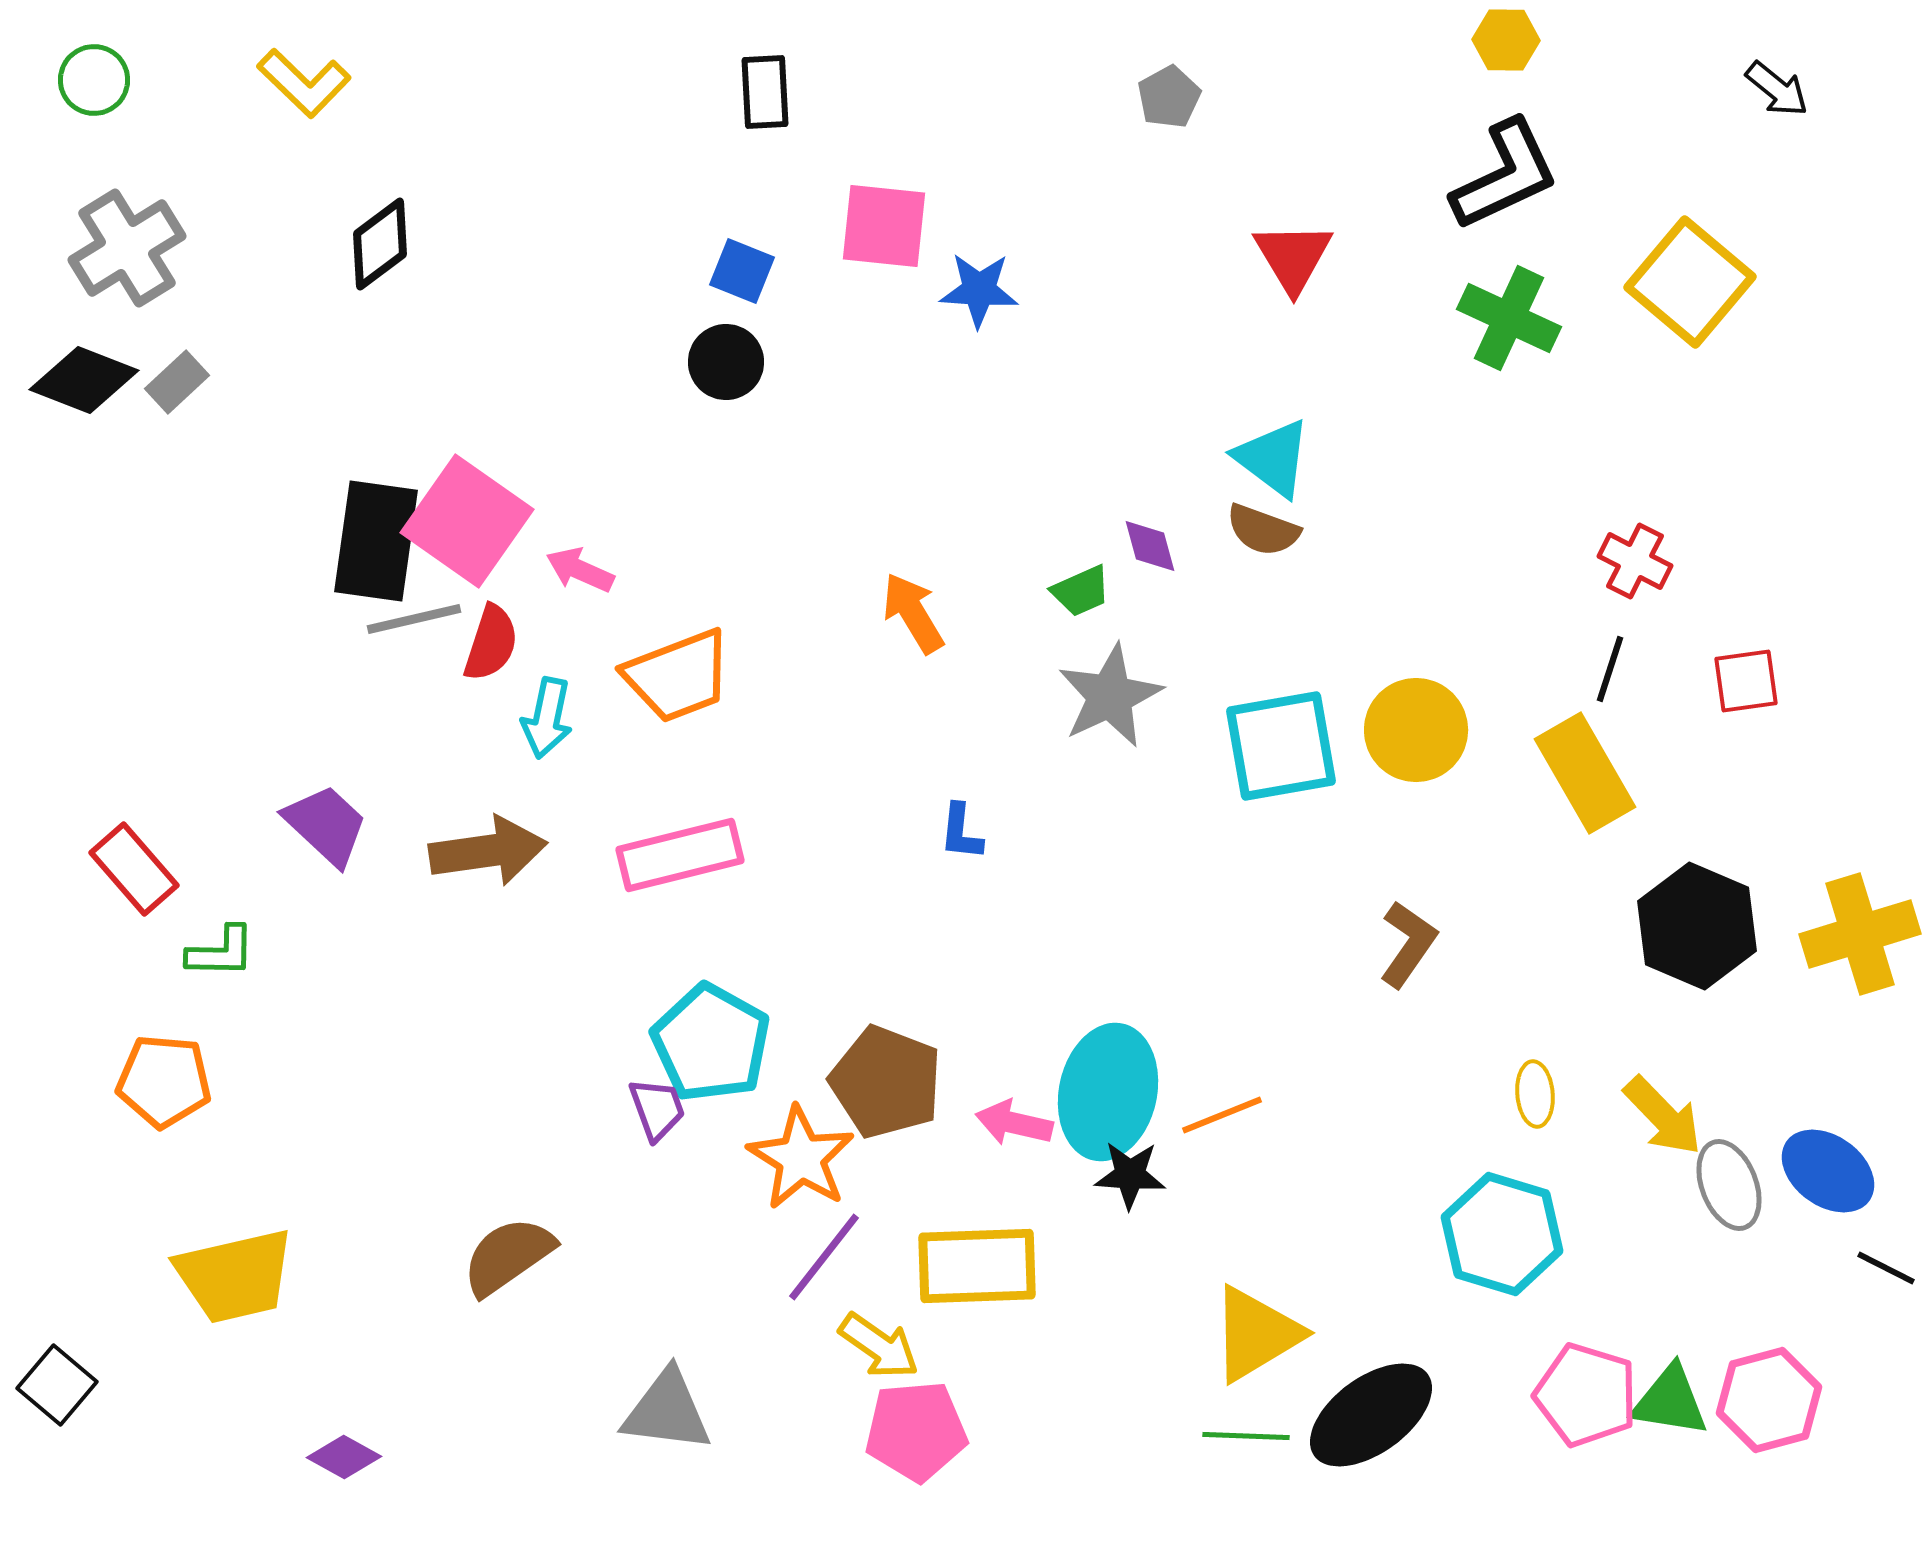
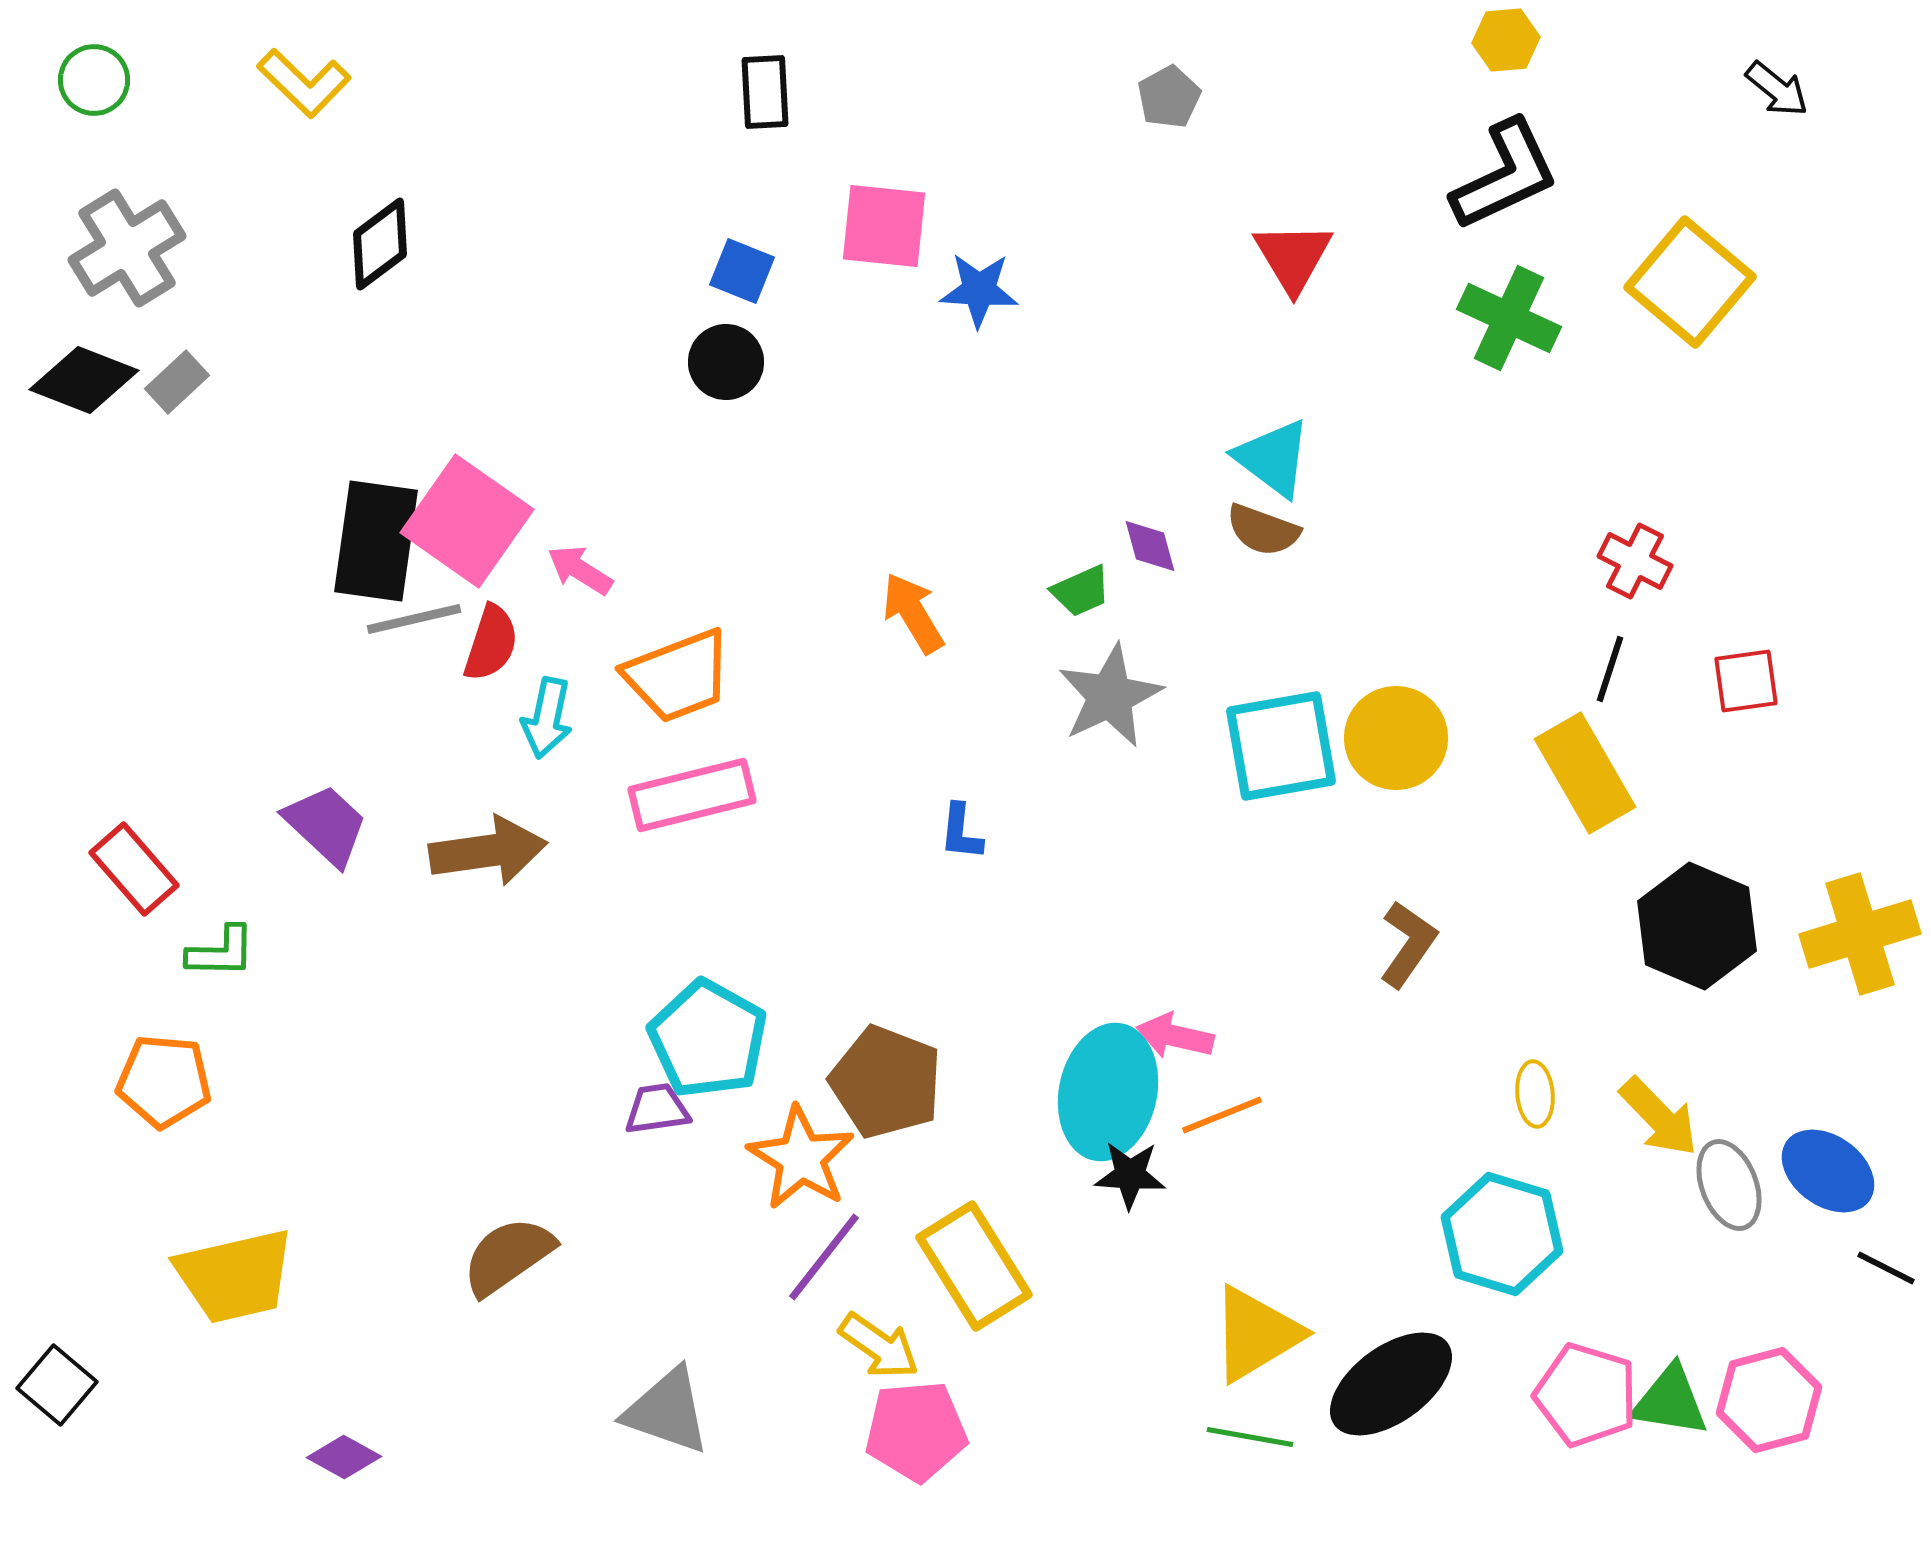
yellow hexagon at (1506, 40): rotated 6 degrees counterclockwise
pink arrow at (580, 570): rotated 8 degrees clockwise
yellow circle at (1416, 730): moved 20 px left, 8 px down
pink rectangle at (680, 855): moved 12 px right, 60 px up
cyan pentagon at (711, 1043): moved 3 px left, 4 px up
purple trapezoid at (657, 1109): rotated 78 degrees counterclockwise
yellow arrow at (1663, 1116): moved 4 px left, 1 px down
pink arrow at (1014, 1123): moved 161 px right, 87 px up
yellow rectangle at (977, 1266): moved 3 px left; rotated 60 degrees clockwise
gray triangle at (667, 1411): rotated 12 degrees clockwise
black ellipse at (1371, 1415): moved 20 px right, 31 px up
green line at (1246, 1436): moved 4 px right, 1 px down; rotated 8 degrees clockwise
